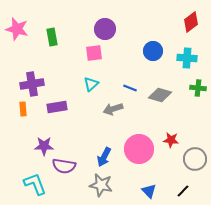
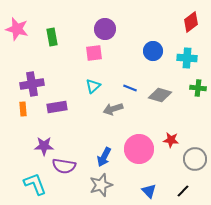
cyan triangle: moved 2 px right, 2 px down
gray star: rotated 30 degrees counterclockwise
